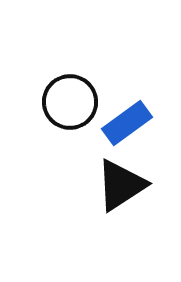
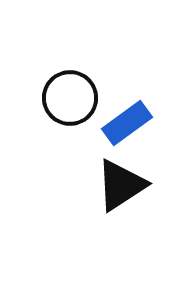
black circle: moved 4 px up
